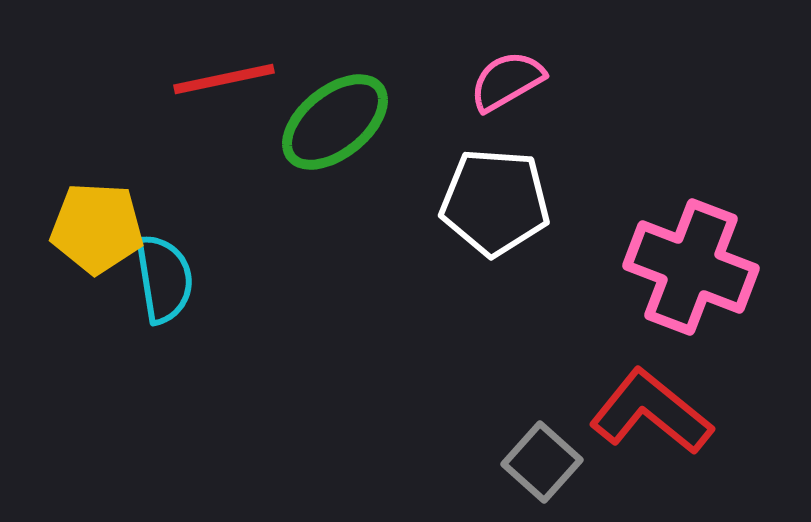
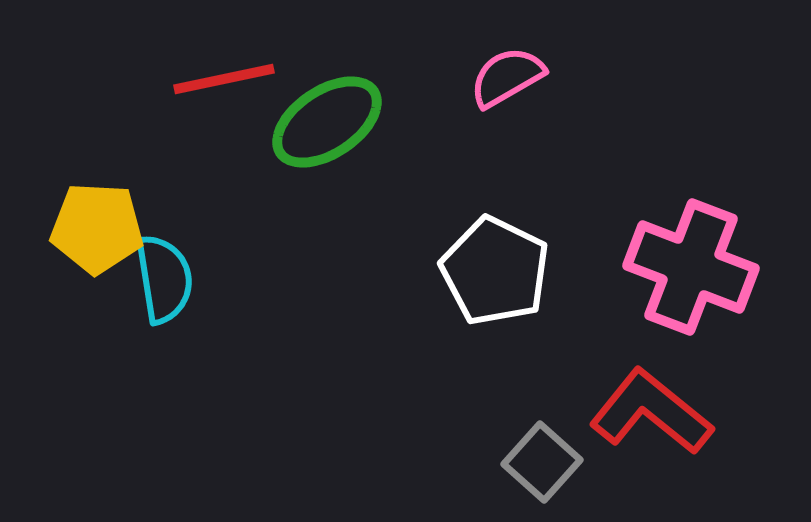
pink semicircle: moved 4 px up
green ellipse: moved 8 px left; rotated 5 degrees clockwise
white pentagon: moved 69 px down; rotated 22 degrees clockwise
